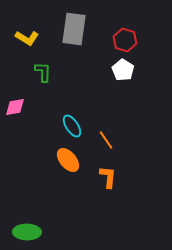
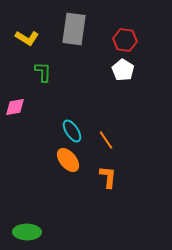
red hexagon: rotated 10 degrees counterclockwise
cyan ellipse: moved 5 px down
